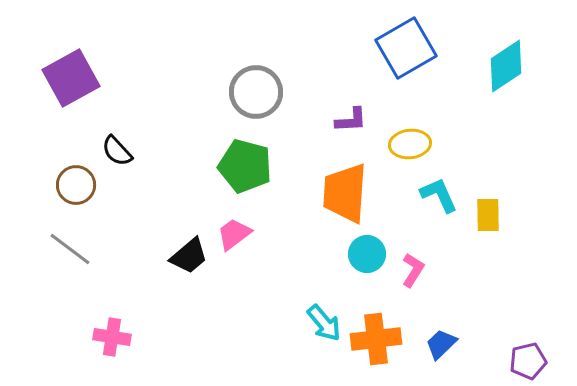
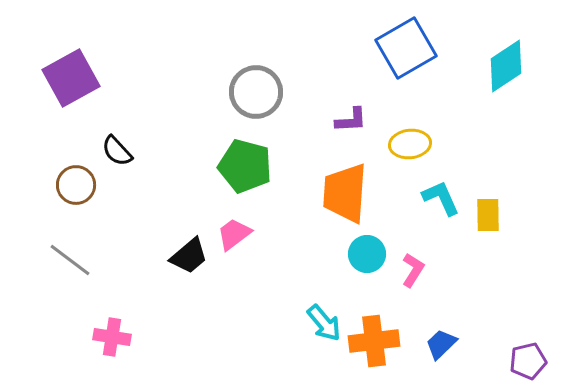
cyan L-shape: moved 2 px right, 3 px down
gray line: moved 11 px down
orange cross: moved 2 px left, 2 px down
